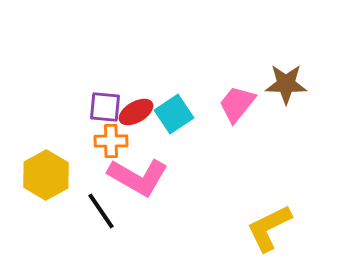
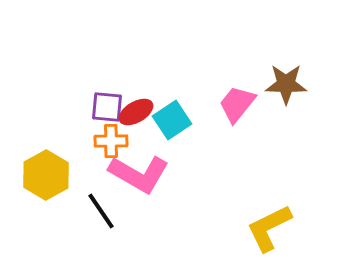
purple square: moved 2 px right
cyan square: moved 2 px left, 6 px down
pink L-shape: moved 1 px right, 3 px up
